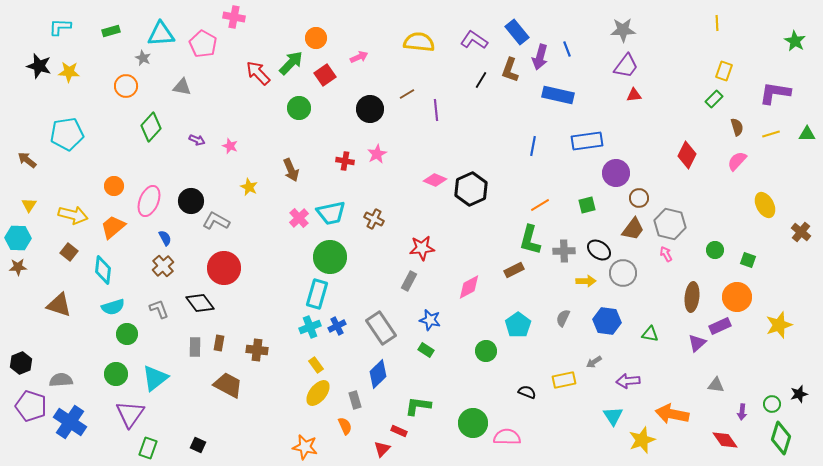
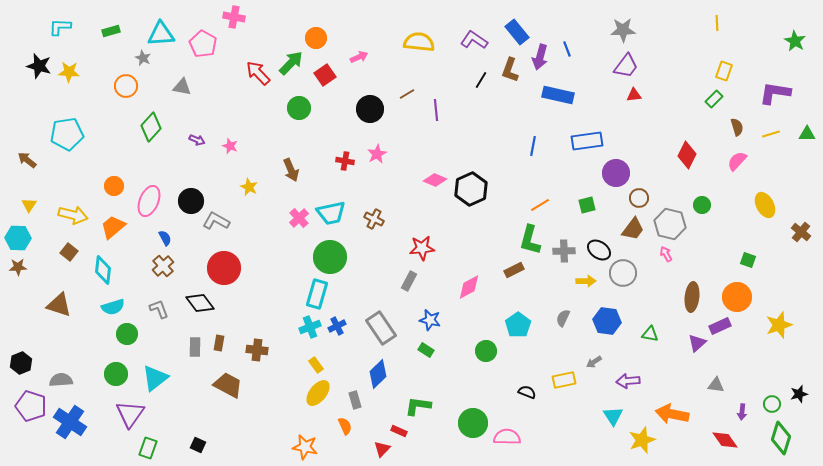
green circle at (715, 250): moved 13 px left, 45 px up
